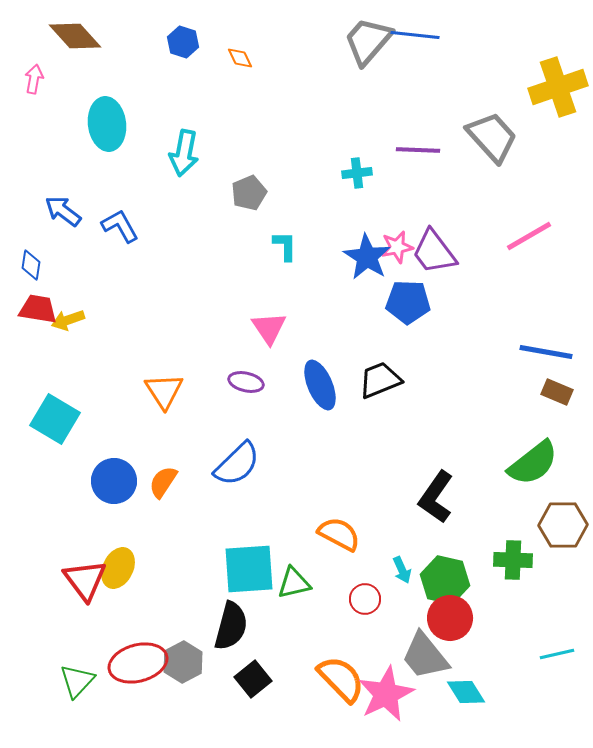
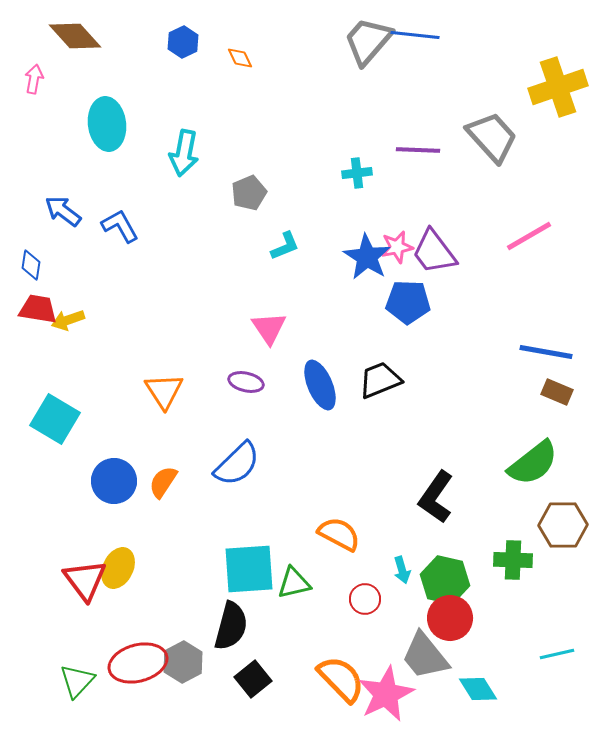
blue hexagon at (183, 42): rotated 16 degrees clockwise
cyan L-shape at (285, 246): rotated 68 degrees clockwise
cyan arrow at (402, 570): rotated 8 degrees clockwise
cyan diamond at (466, 692): moved 12 px right, 3 px up
